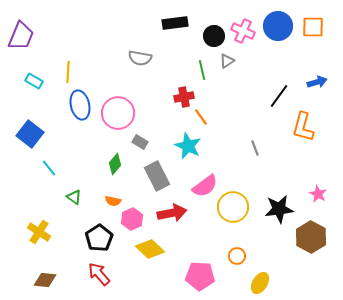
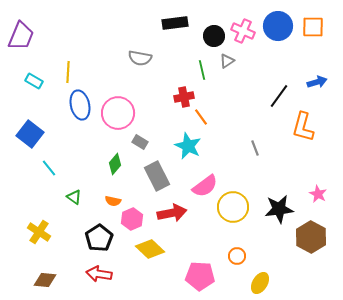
red arrow at (99, 274): rotated 40 degrees counterclockwise
